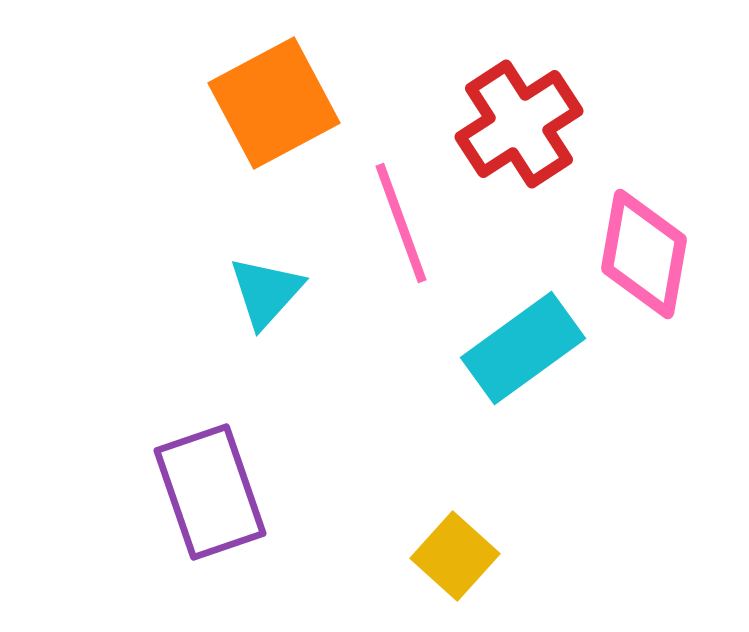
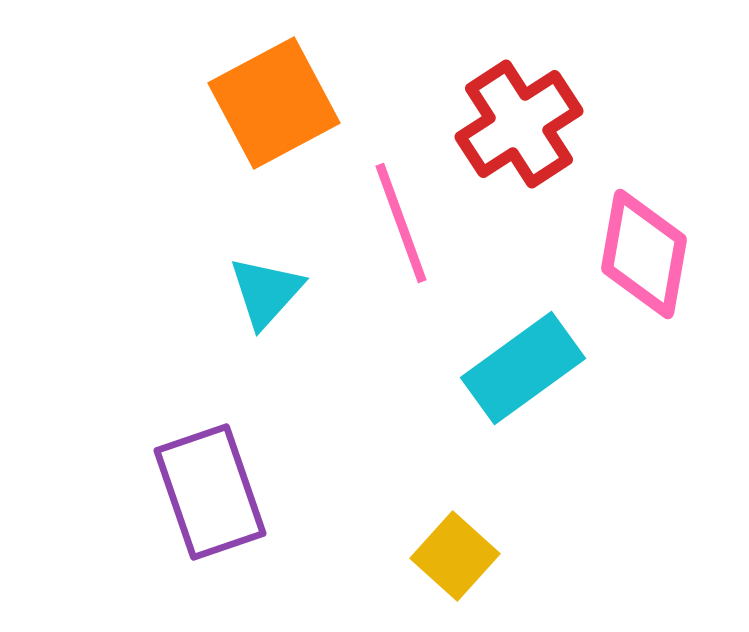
cyan rectangle: moved 20 px down
